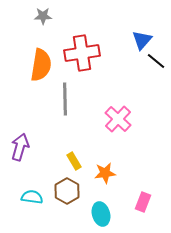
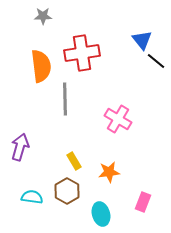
blue triangle: rotated 20 degrees counterclockwise
orange semicircle: moved 1 px down; rotated 16 degrees counterclockwise
pink cross: rotated 12 degrees counterclockwise
orange star: moved 4 px right, 1 px up
